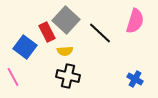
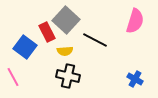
black line: moved 5 px left, 7 px down; rotated 15 degrees counterclockwise
